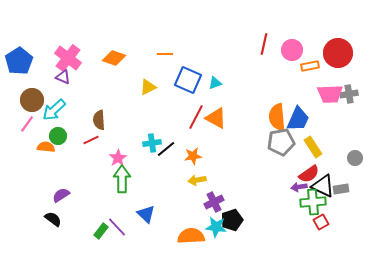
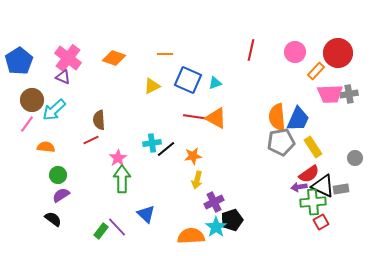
red line at (264, 44): moved 13 px left, 6 px down
pink circle at (292, 50): moved 3 px right, 2 px down
orange rectangle at (310, 66): moved 6 px right, 5 px down; rotated 36 degrees counterclockwise
yellow triangle at (148, 87): moved 4 px right, 1 px up
red line at (196, 117): rotated 70 degrees clockwise
green circle at (58, 136): moved 39 px down
yellow arrow at (197, 180): rotated 66 degrees counterclockwise
cyan star at (216, 227): rotated 30 degrees clockwise
